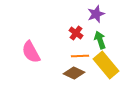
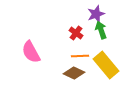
green arrow: moved 1 px right, 10 px up
